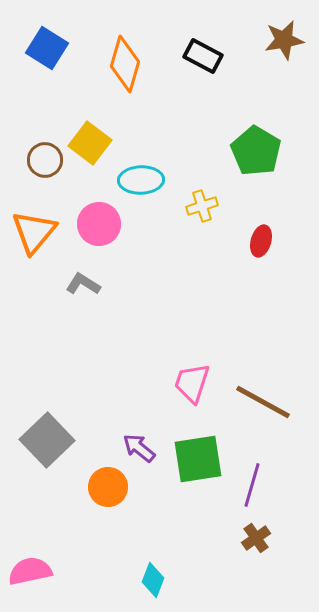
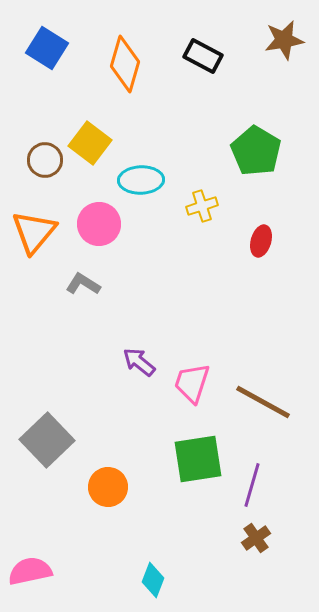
purple arrow: moved 86 px up
